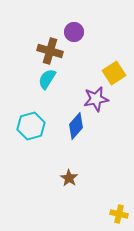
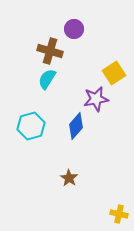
purple circle: moved 3 px up
